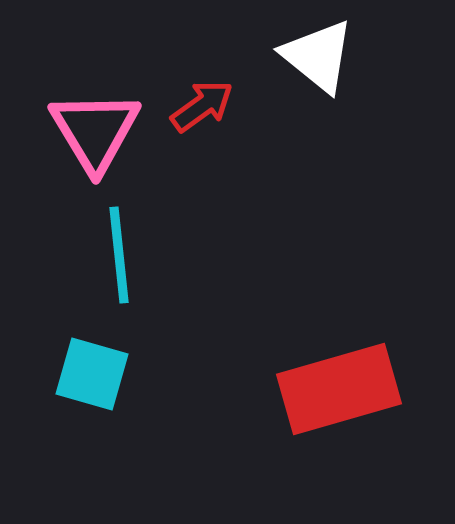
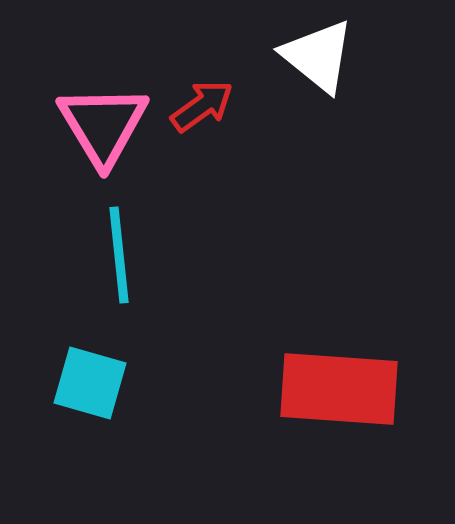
pink triangle: moved 8 px right, 6 px up
cyan square: moved 2 px left, 9 px down
red rectangle: rotated 20 degrees clockwise
